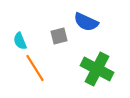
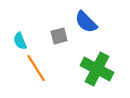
blue semicircle: rotated 20 degrees clockwise
orange line: moved 1 px right
